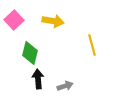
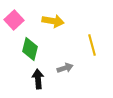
green diamond: moved 4 px up
gray arrow: moved 18 px up
